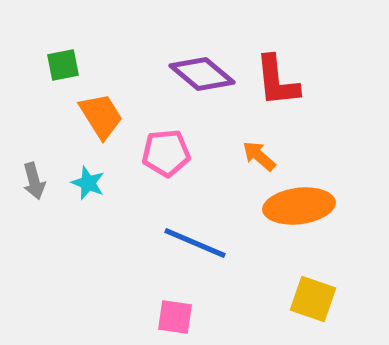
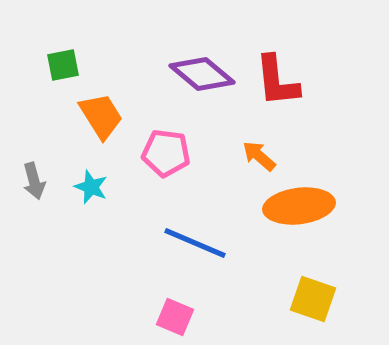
pink pentagon: rotated 12 degrees clockwise
cyan star: moved 3 px right, 4 px down
pink square: rotated 15 degrees clockwise
